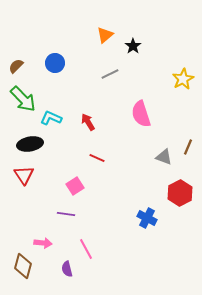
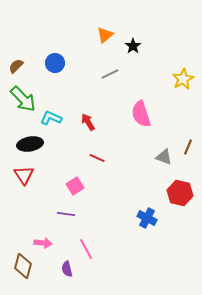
red hexagon: rotated 20 degrees counterclockwise
